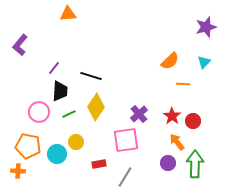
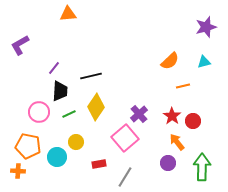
purple L-shape: rotated 20 degrees clockwise
cyan triangle: rotated 32 degrees clockwise
black line: rotated 30 degrees counterclockwise
orange line: moved 2 px down; rotated 16 degrees counterclockwise
pink square: moved 1 px left, 2 px up; rotated 32 degrees counterclockwise
cyan circle: moved 3 px down
green arrow: moved 7 px right, 3 px down
